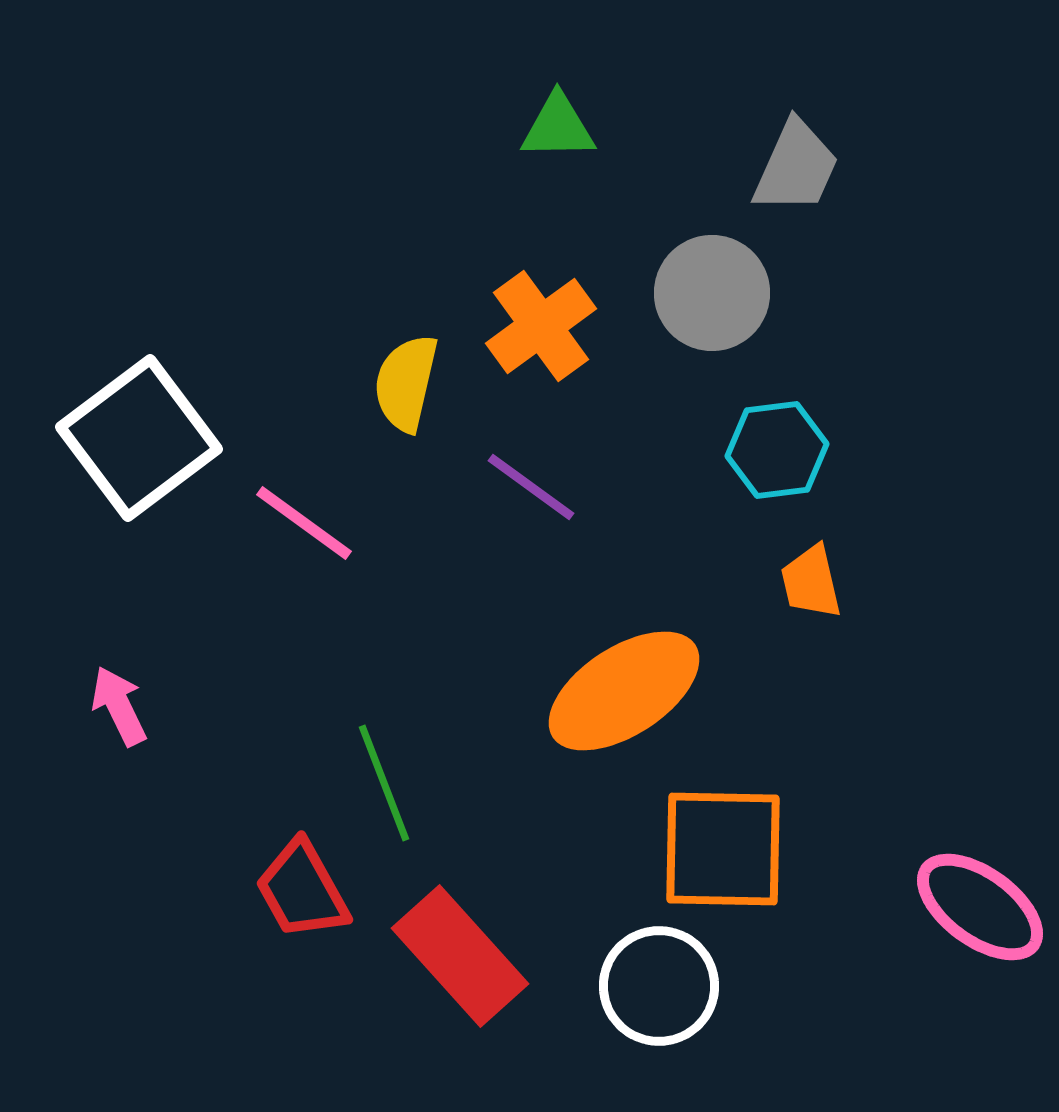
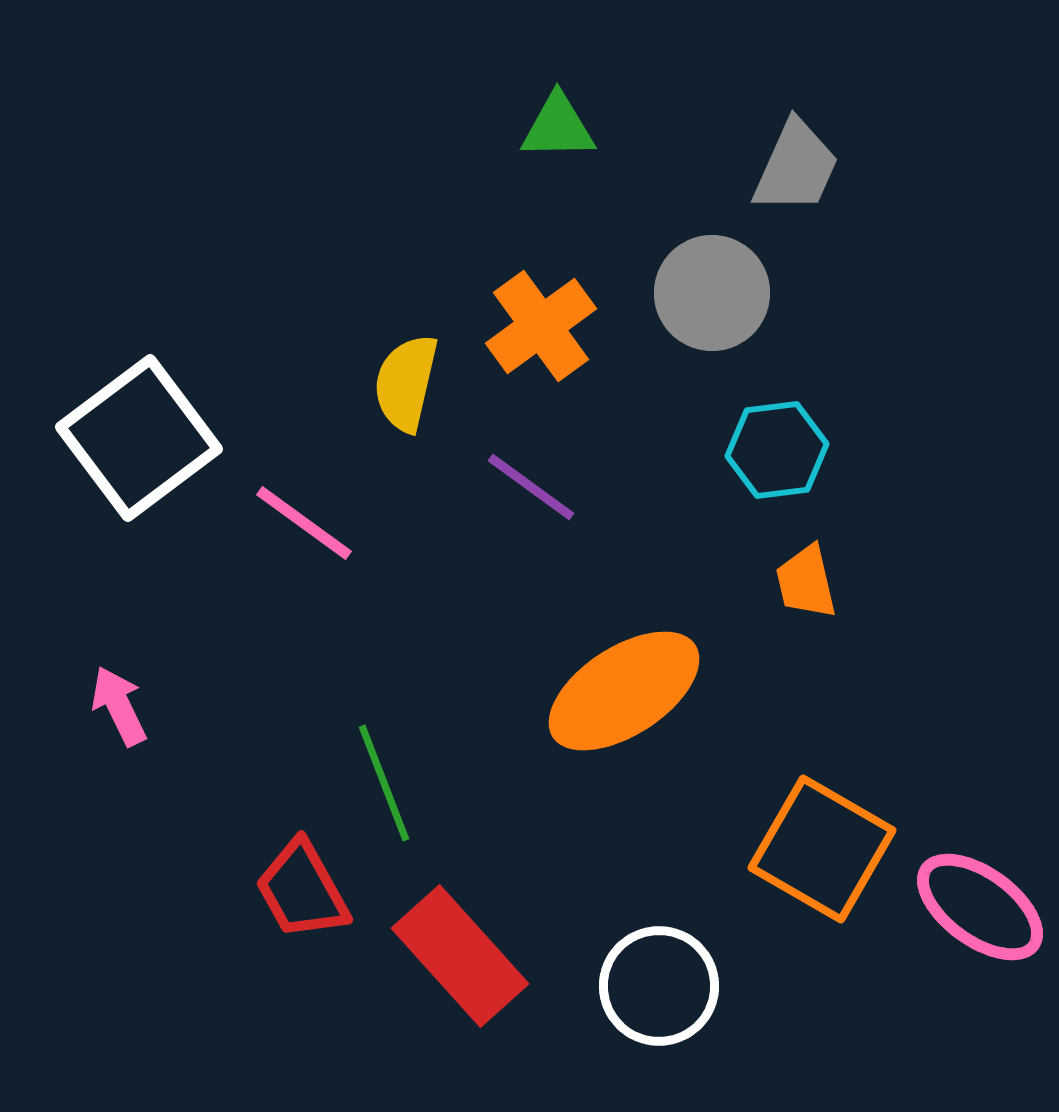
orange trapezoid: moved 5 px left
orange square: moved 99 px right; rotated 29 degrees clockwise
